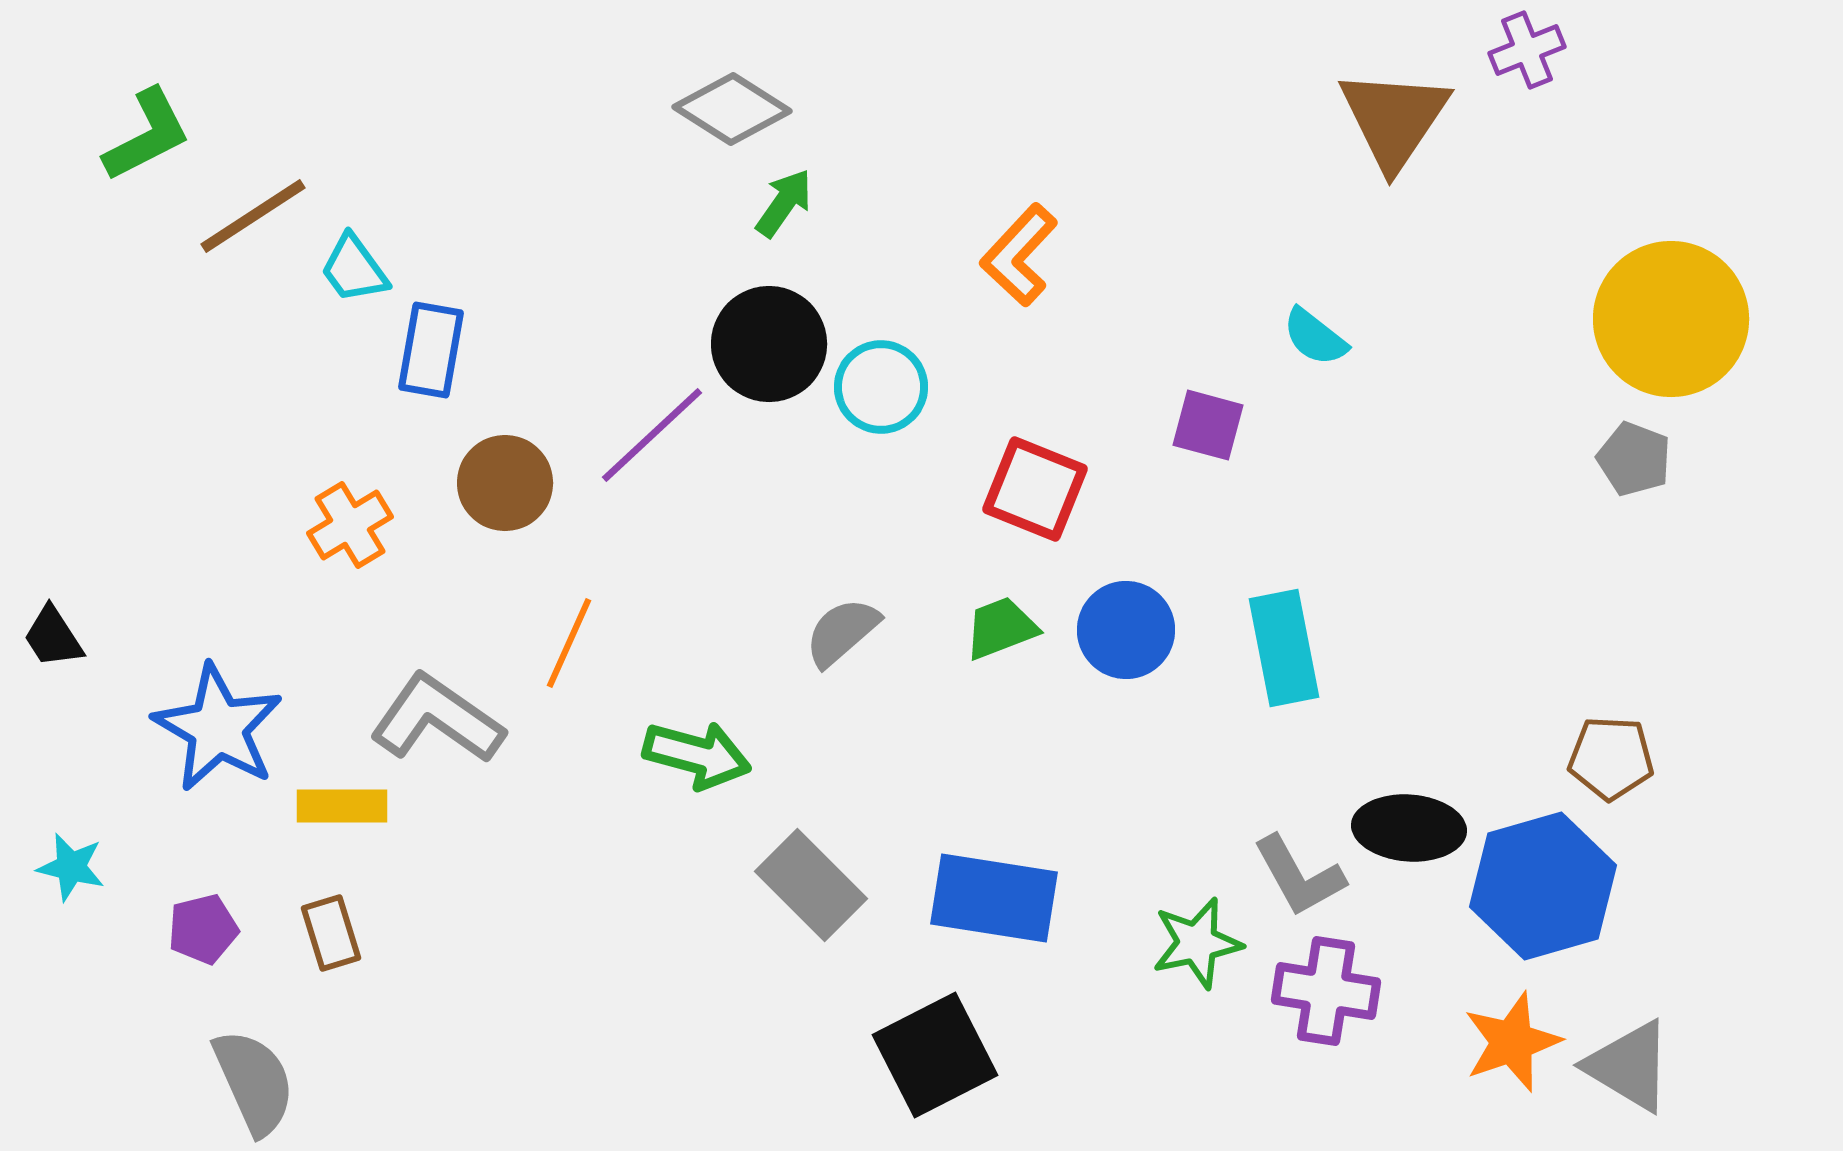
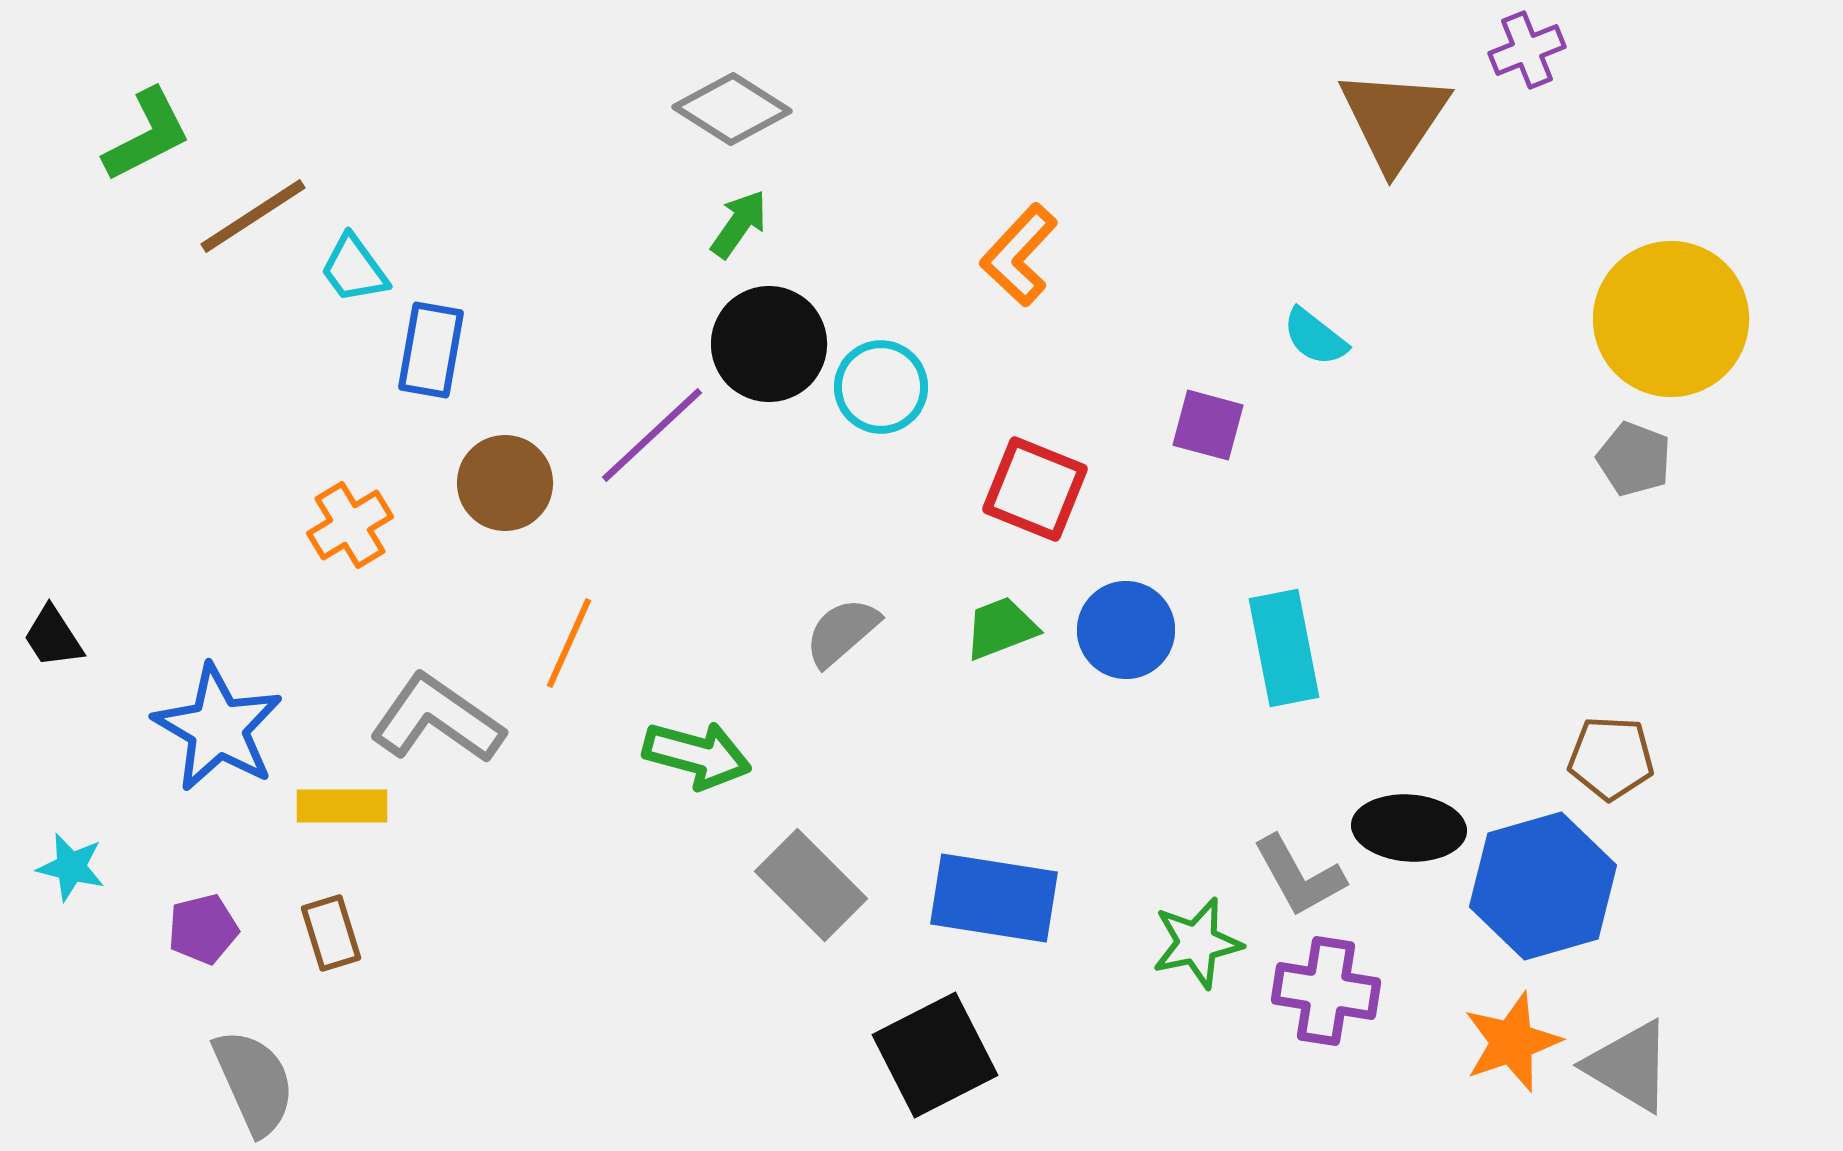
green arrow at (784, 203): moved 45 px left, 21 px down
